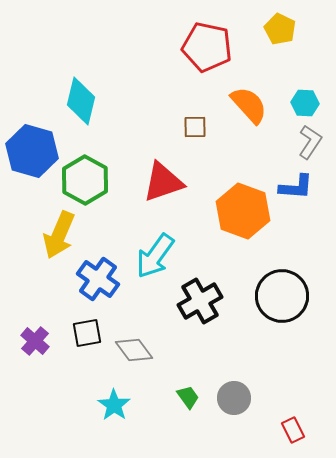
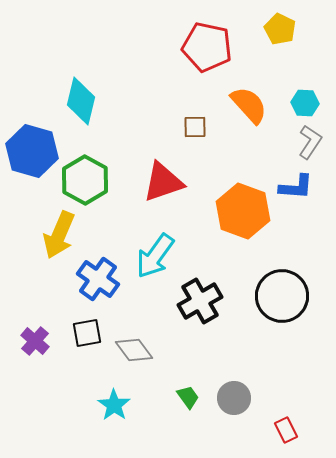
red rectangle: moved 7 px left
